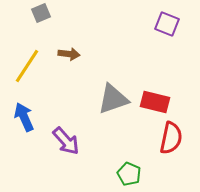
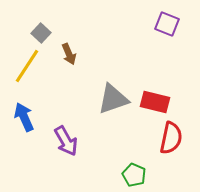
gray square: moved 20 px down; rotated 24 degrees counterclockwise
brown arrow: rotated 60 degrees clockwise
purple arrow: rotated 12 degrees clockwise
green pentagon: moved 5 px right, 1 px down
